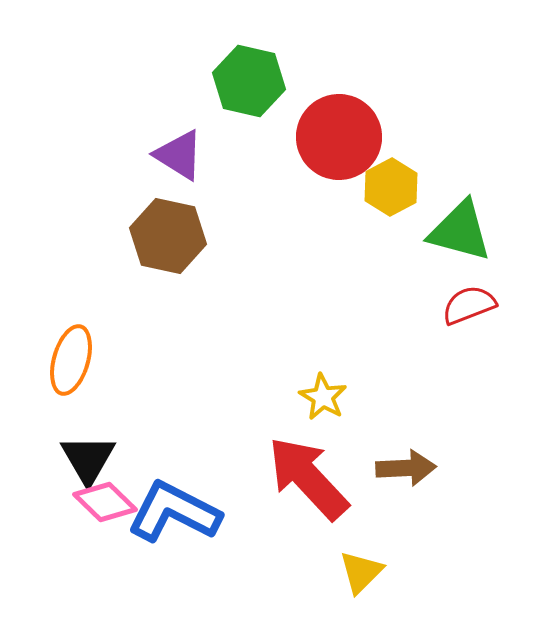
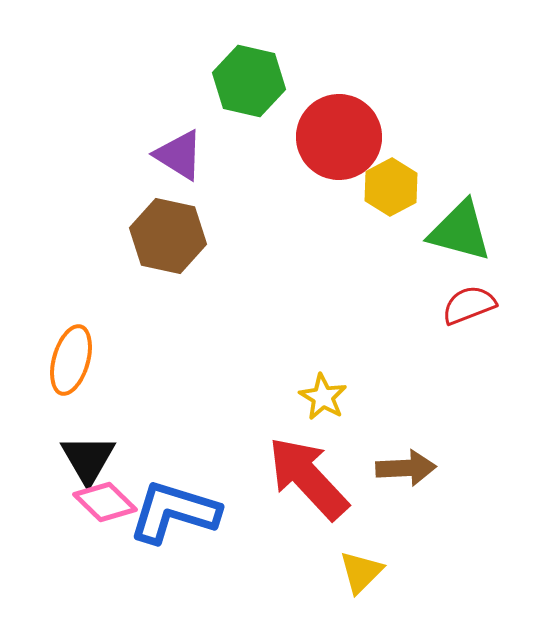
blue L-shape: rotated 10 degrees counterclockwise
